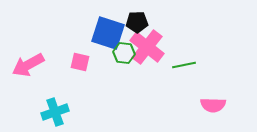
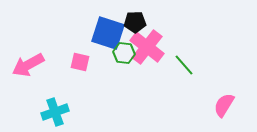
black pentagon: moved 2 px left
green line: rotated 60 degrees clockwise
pink semicircle: moved 11 px right; rotated 120 degrees clockwise
